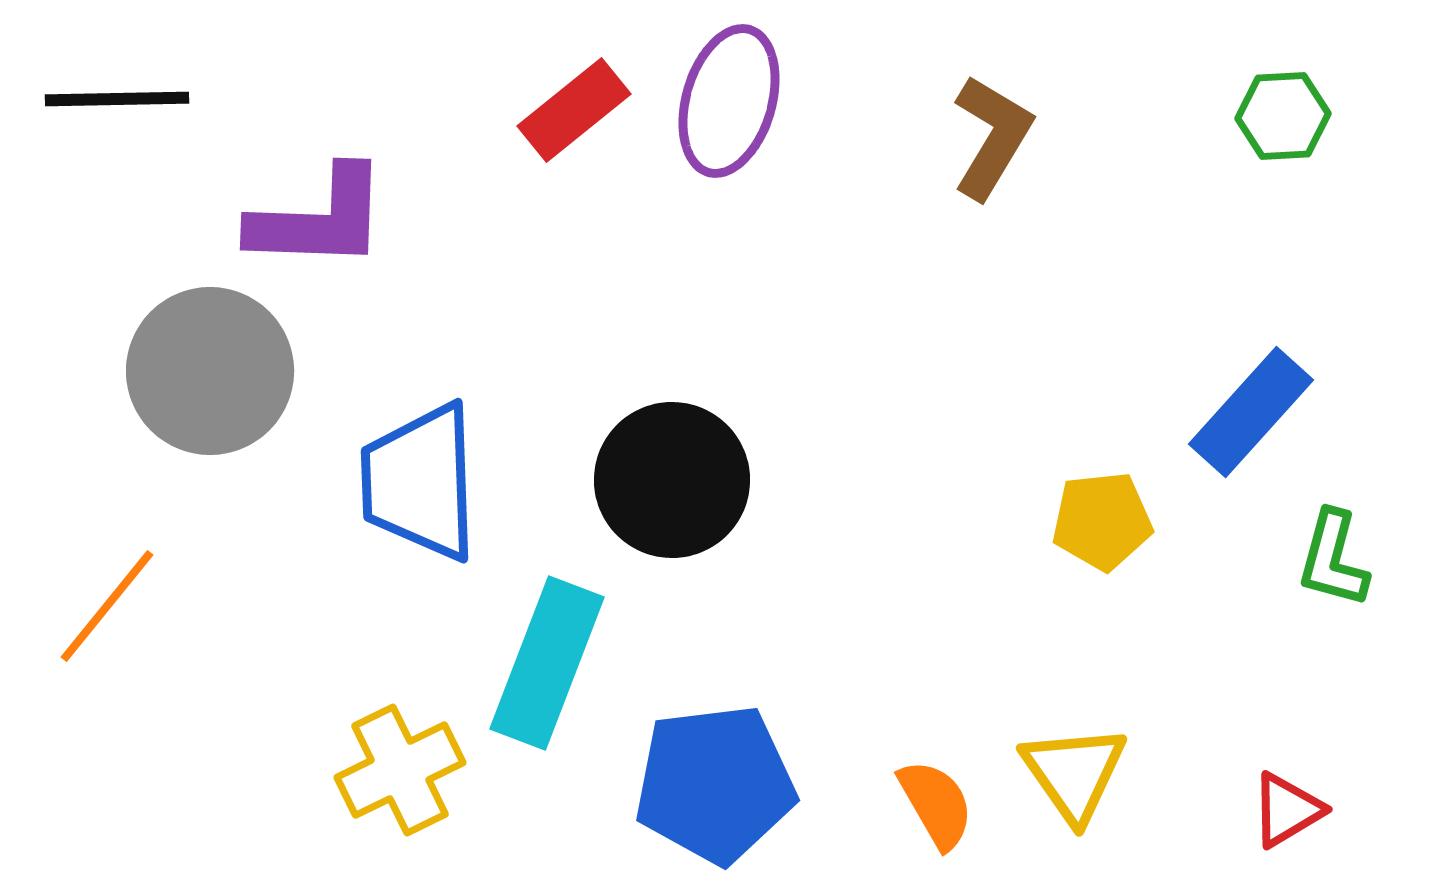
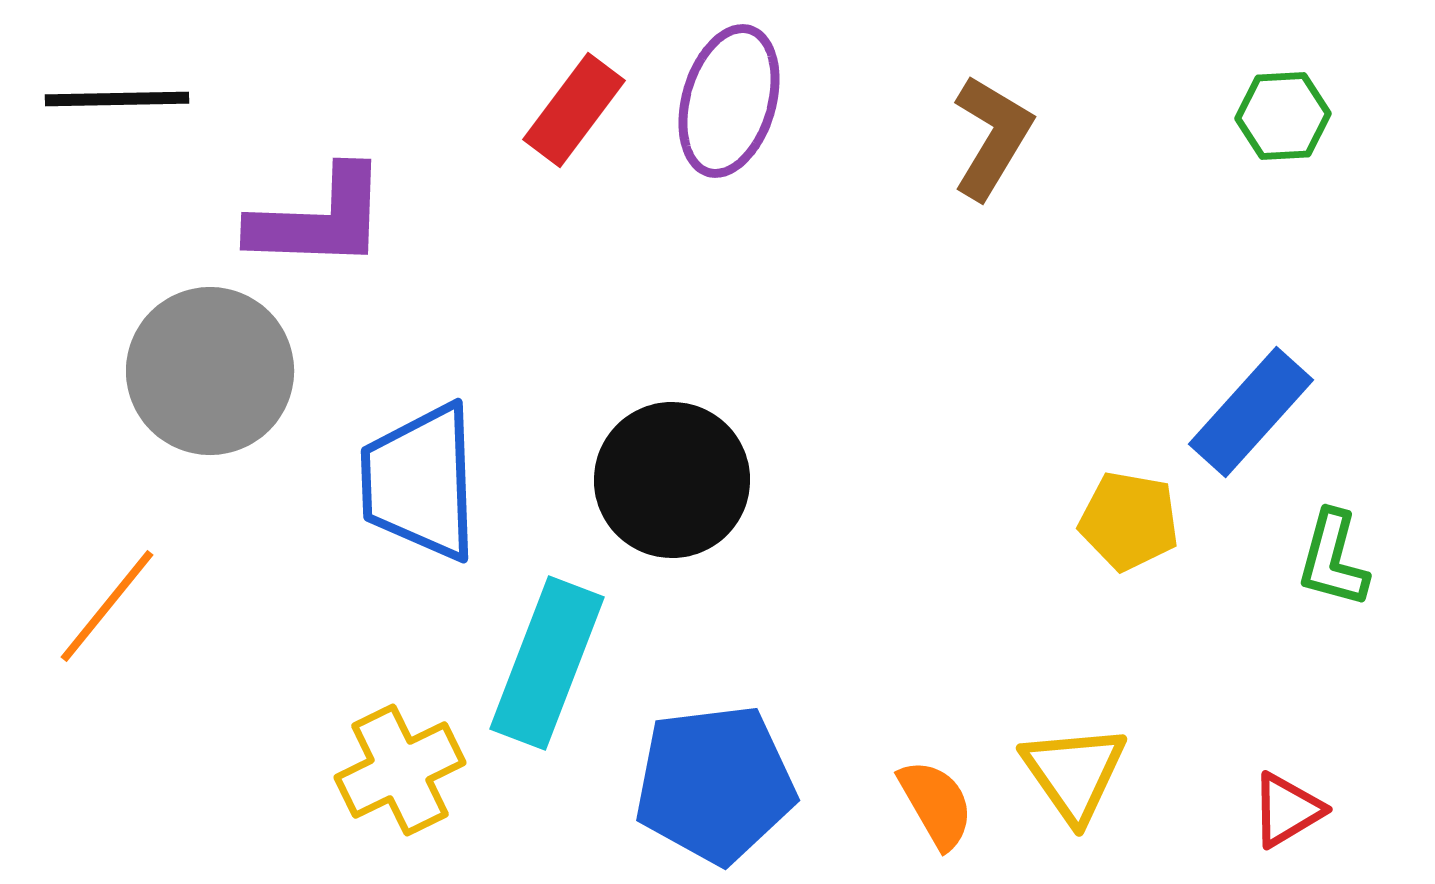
red rectangle: rotated 14 degrees counterclockwise
yellow pentagon: moved 27 px right; rotated 16 degrees clockwise
